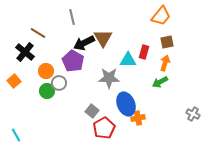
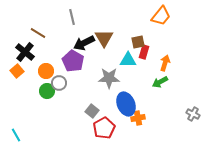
brown triangle: moved 1 px right
brown square: moved 29 px left
orange square: moved 3 px right, 10 px up
